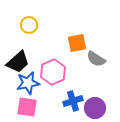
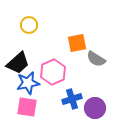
black trapezoid: moved 1 px down
blue cross: moved 1 px left, 2 px up
